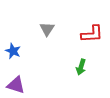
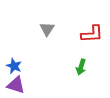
blue star: moved 1 px right, 15 px down
